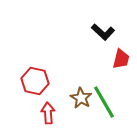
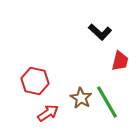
black L-shape: moved 3 px left
red trapezoid: moved 1 px left, 2 px down
green line: moved 3 px right
red arrow: rotated 60 degrees clockwise
